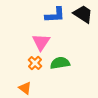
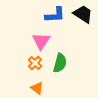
pink triangle: moved 1 px up
green semicircle: rotated 114 degrees clockwise
orange triangle: moved 12 px right
